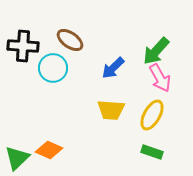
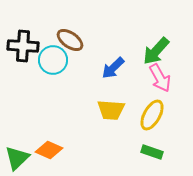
cyan circle: moved 8 px up
